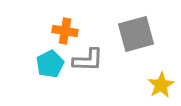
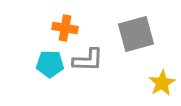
orange cross: moved 3 px up
cyan pentagon: rotated 28 degrees clockwise
yellow star: moved 1 px right, 2 px up
